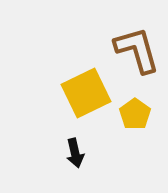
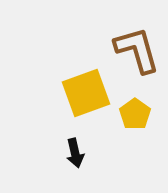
yellow square: rotated 6 degrees clockwise
